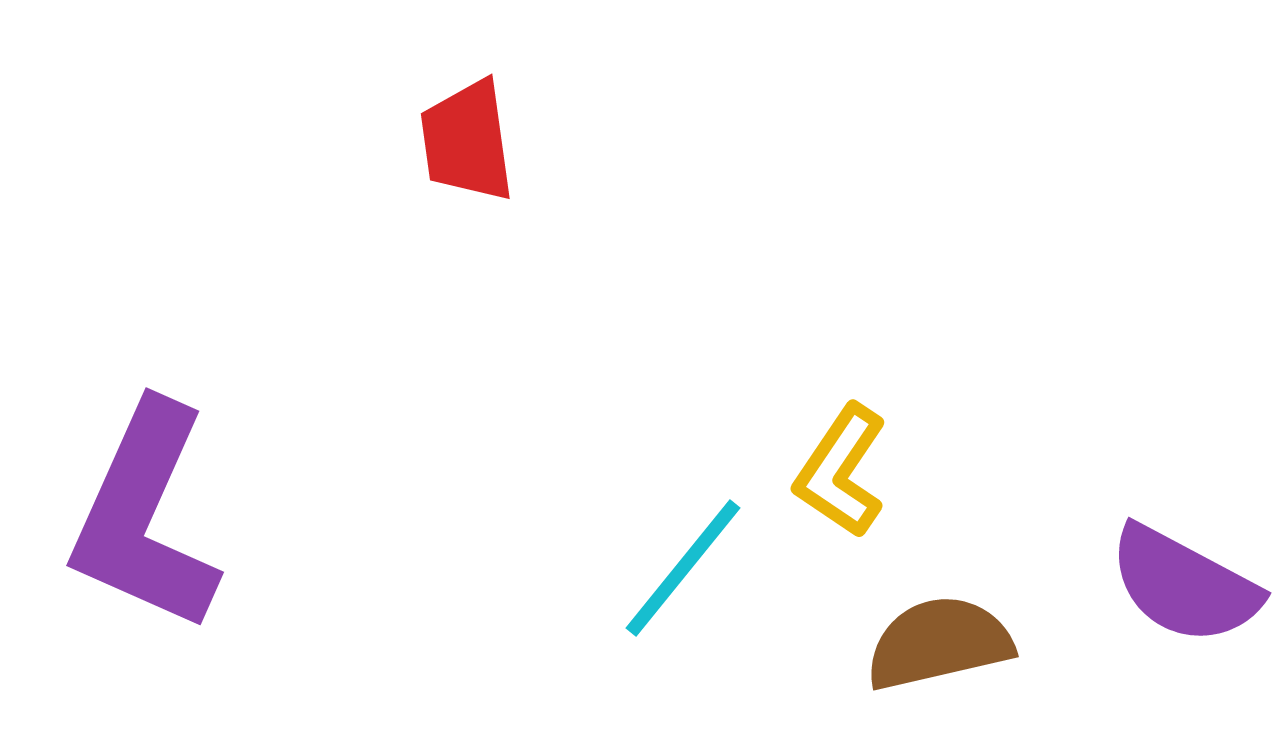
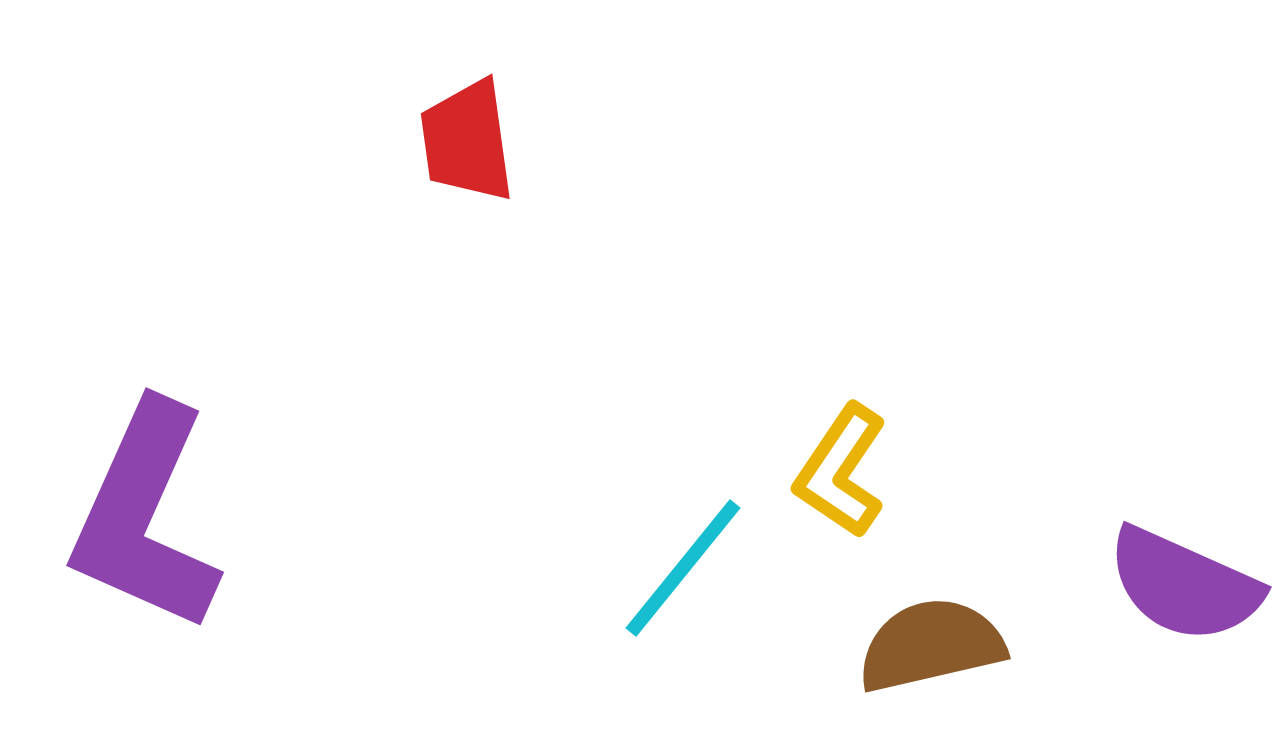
purple semicircle: rotated 4 degrees counterclockwise
brown semicircle: moved 8 px left, 2 px down
